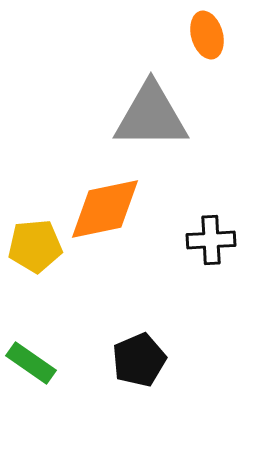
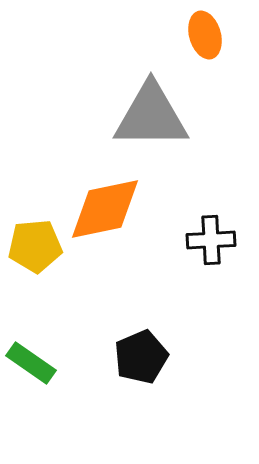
orange ellipse: moved 2 px left
black pentagon: moved 2 px right, 3 px up
